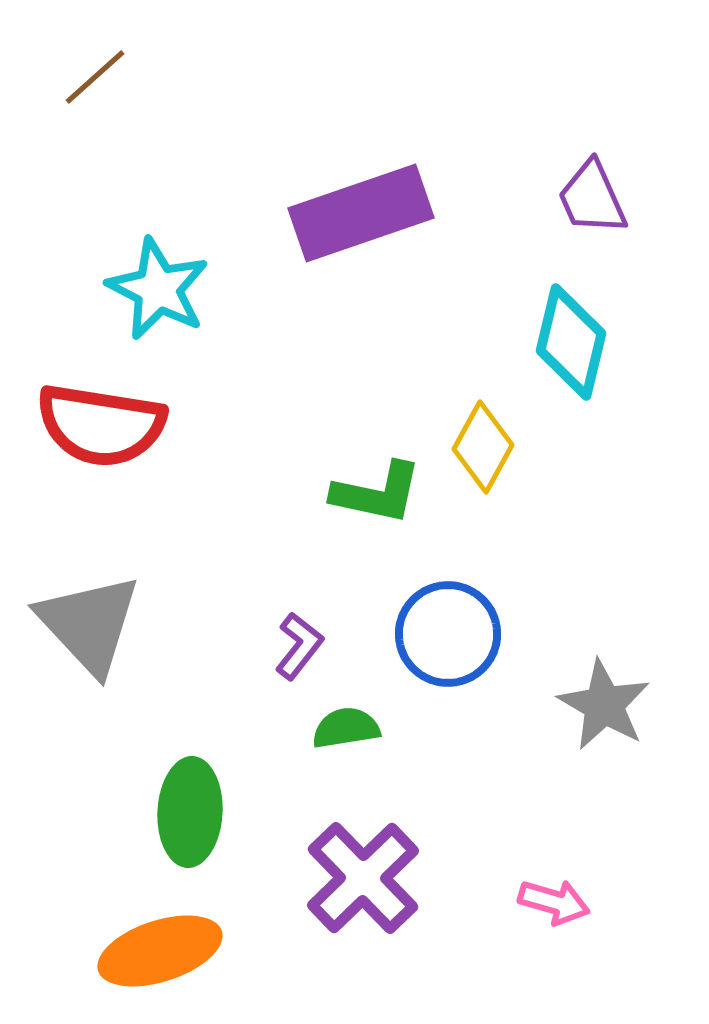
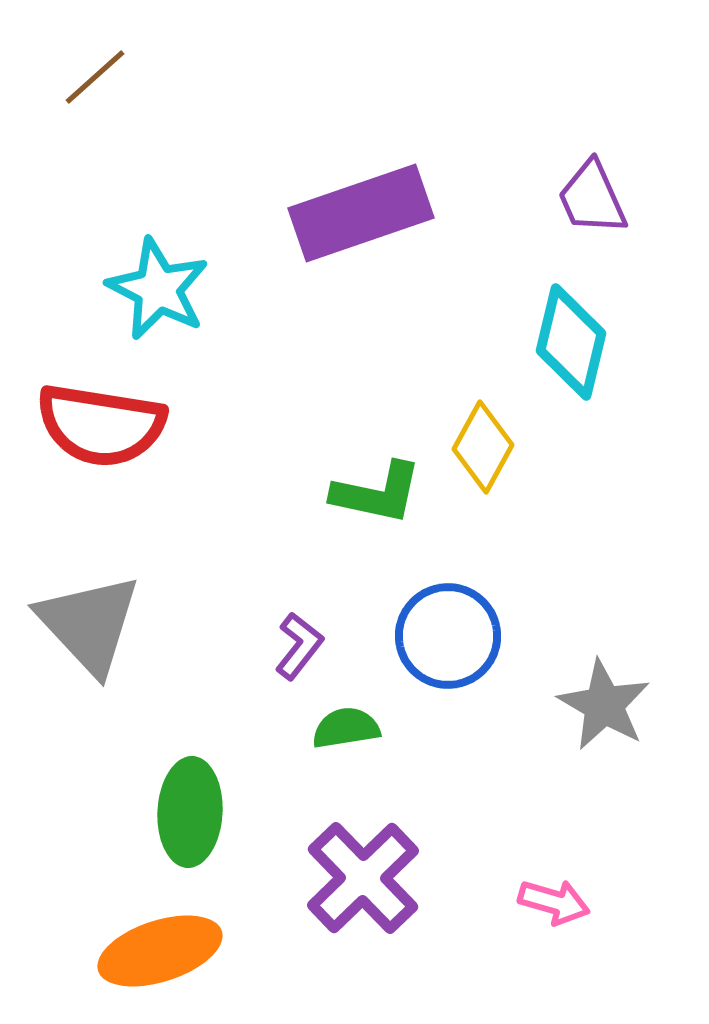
blue circle: moved 2 px down
